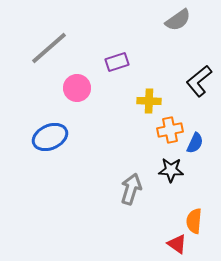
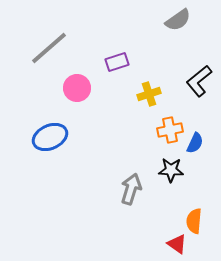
yellow cross: moved 7 px up; rotated 20 degrees counterclockwise
